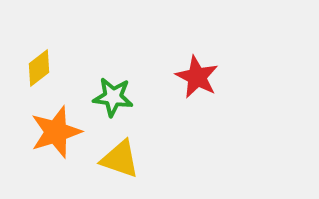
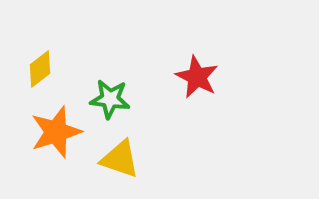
yellow diamond: moved 1 px right, 1 px down
green star: moved 3 px left, 2 px down
